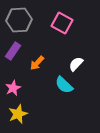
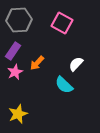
pink star: moved 2 px right, 16 px up
